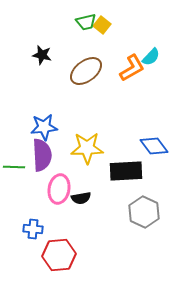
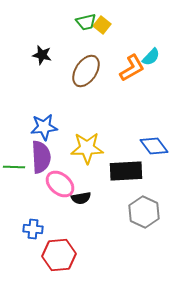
brown ellipse: rotated 20 degrees counterclockwise
purple semicircle: moved 1 px left, 2 px down
pink ellipse: moved 1 px right, 5 px up; rotated 60 degrees counterclockwise
